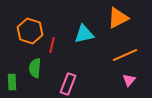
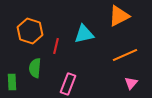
orange triangle: moved 1 px right, 2 px up
red line: moved 4 px right, 1 px down
pink triangle: moved 2 px right, 3 px down
